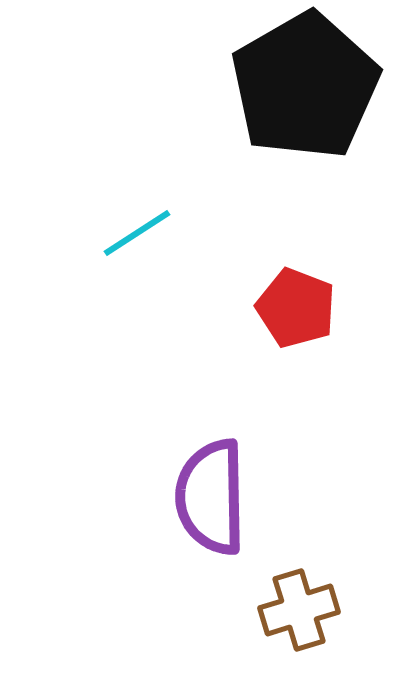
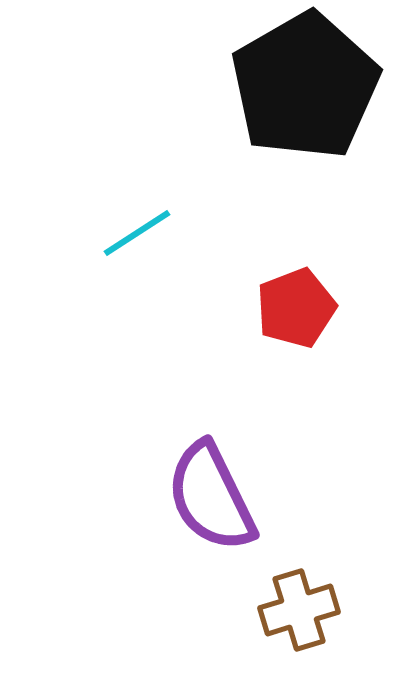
red pentagon: rotated 30 degrees clockwise
purple semicircle: rotated 25 degrees counterclockwise
